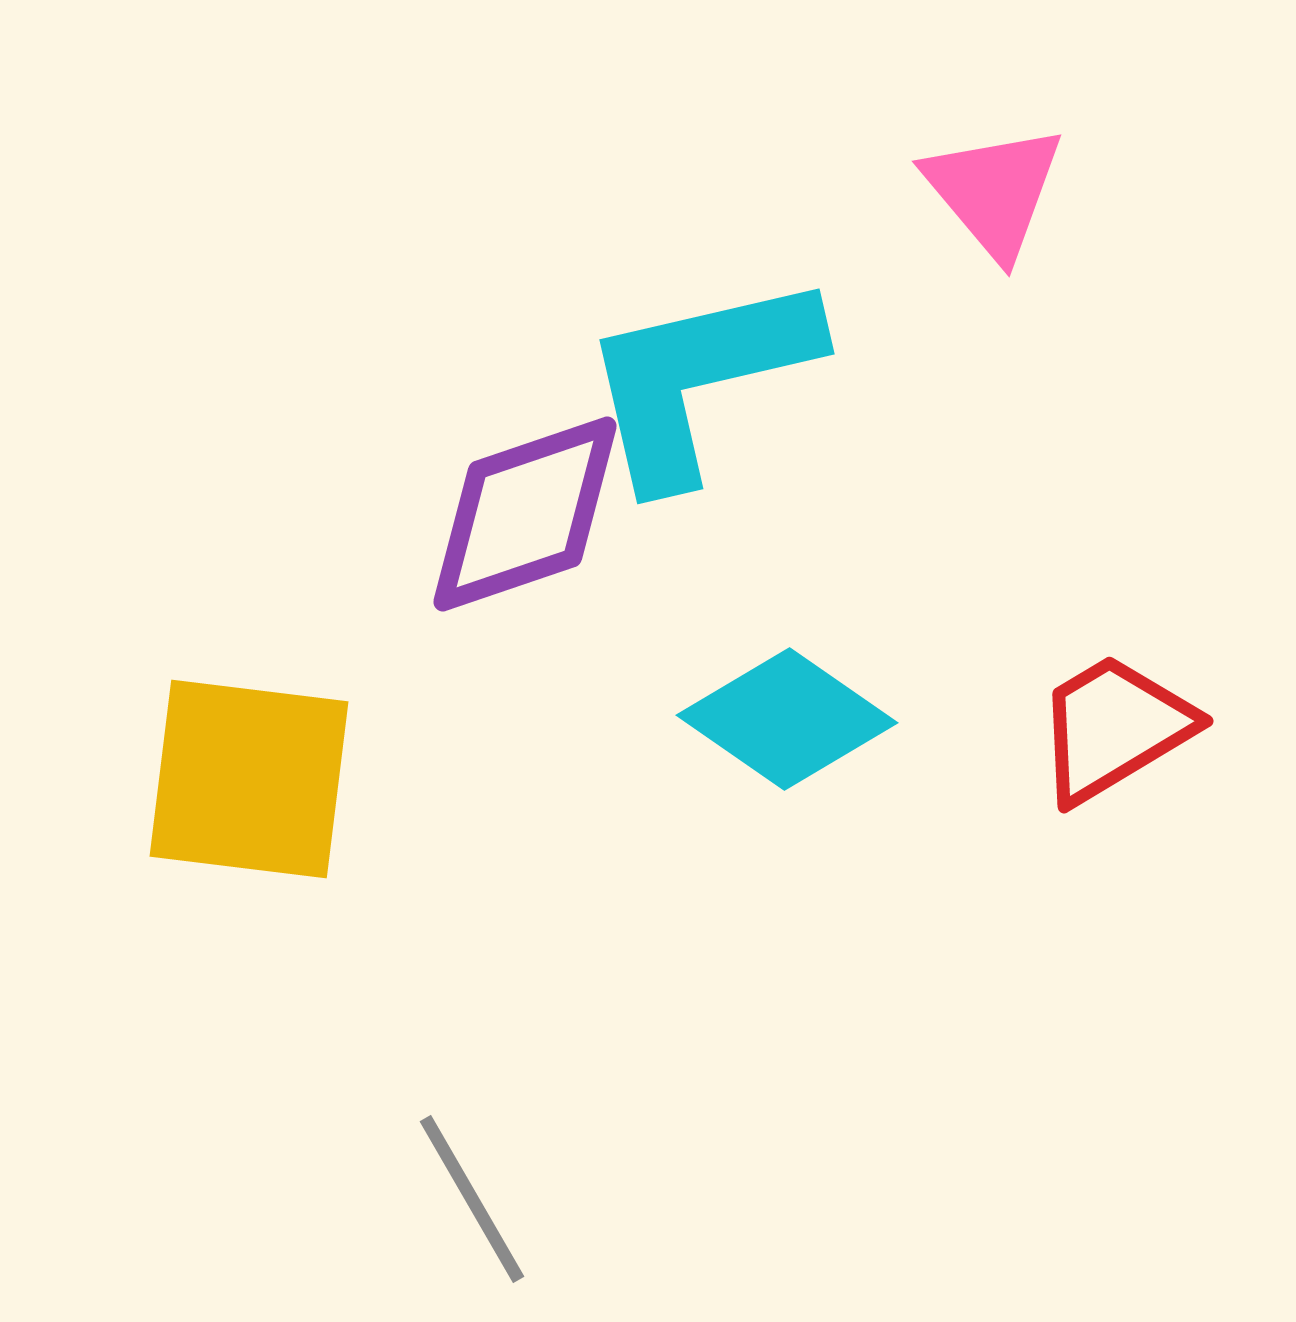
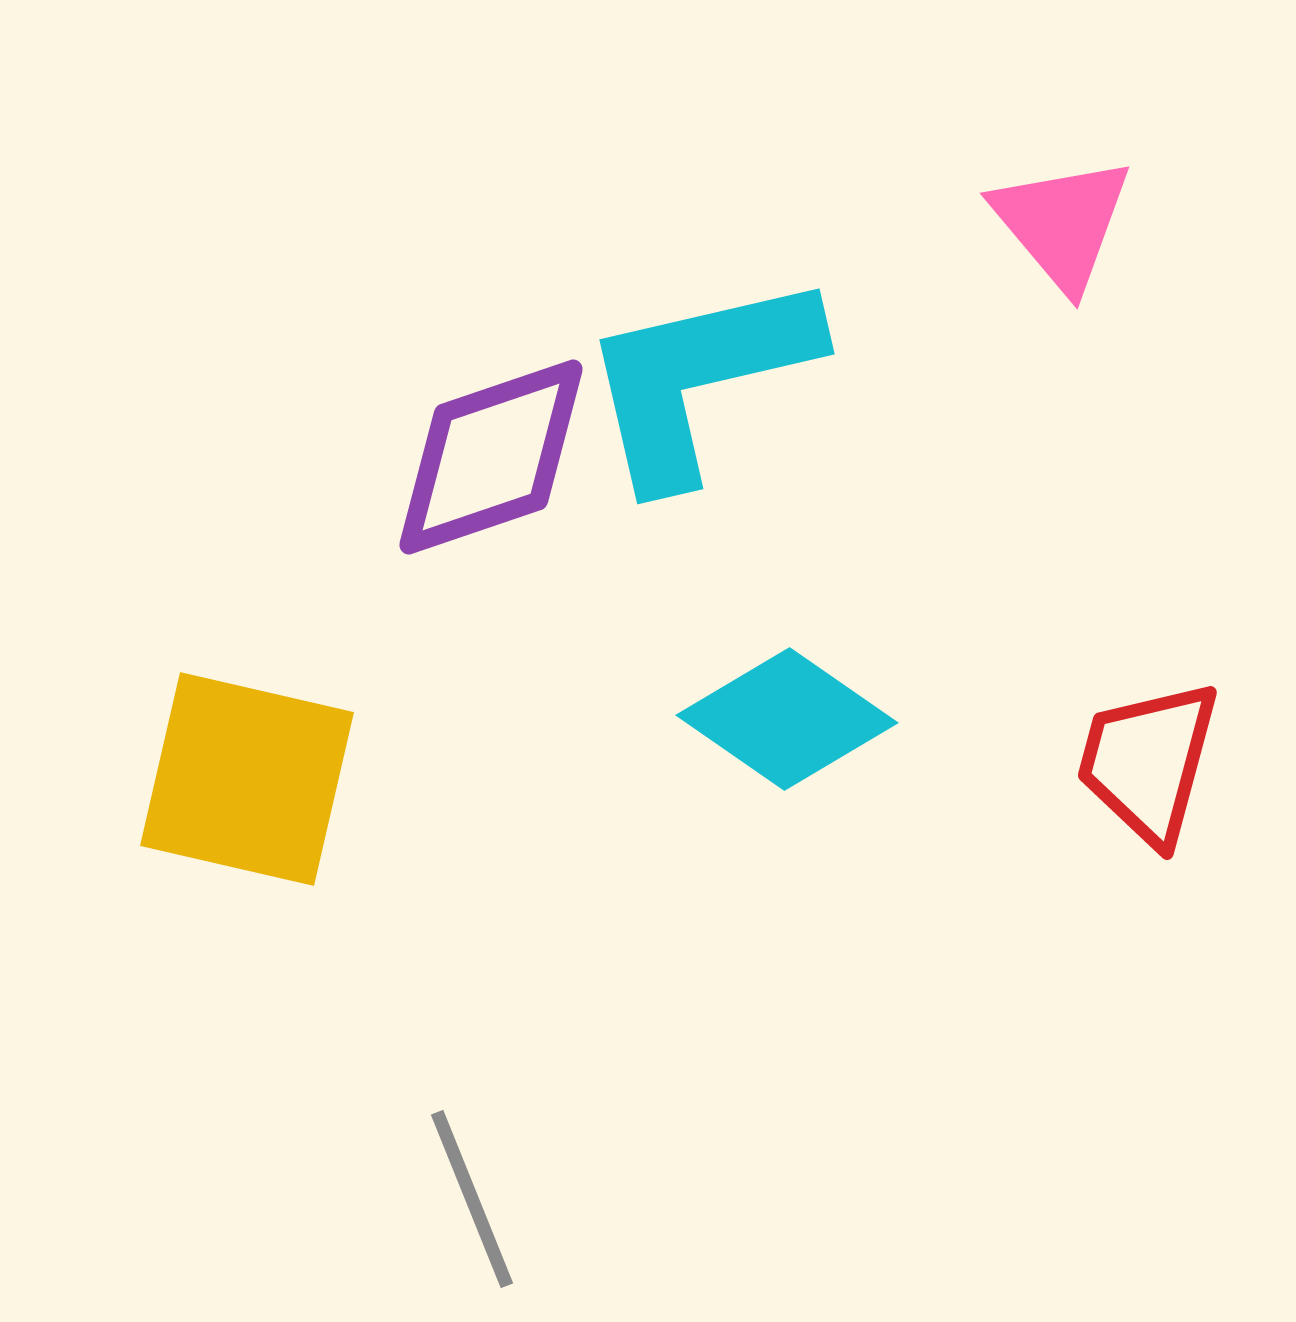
pink triangle: moved 68 px right, 32 px down
purple diamond: moved 34 px left, 57 px up
red trapezoid: moved 34 px right, 34 px down; rotated 44 degrees counterclockwise
yellow square: moved 2 px left; rotated 6 degrees clockwise
gray line: rotated 8 degrees clockwise
